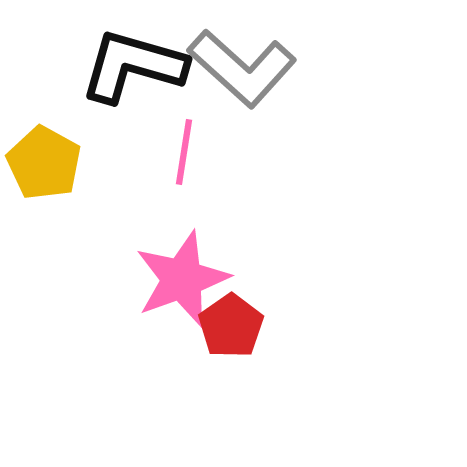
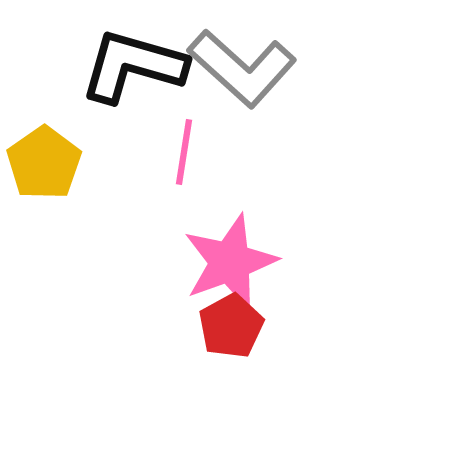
yellow pentagon: rotated 8 degrees clockwise
pink star: moved 48 px right, 17 px up
red pentagon: rotated 6 degrees clockwise
